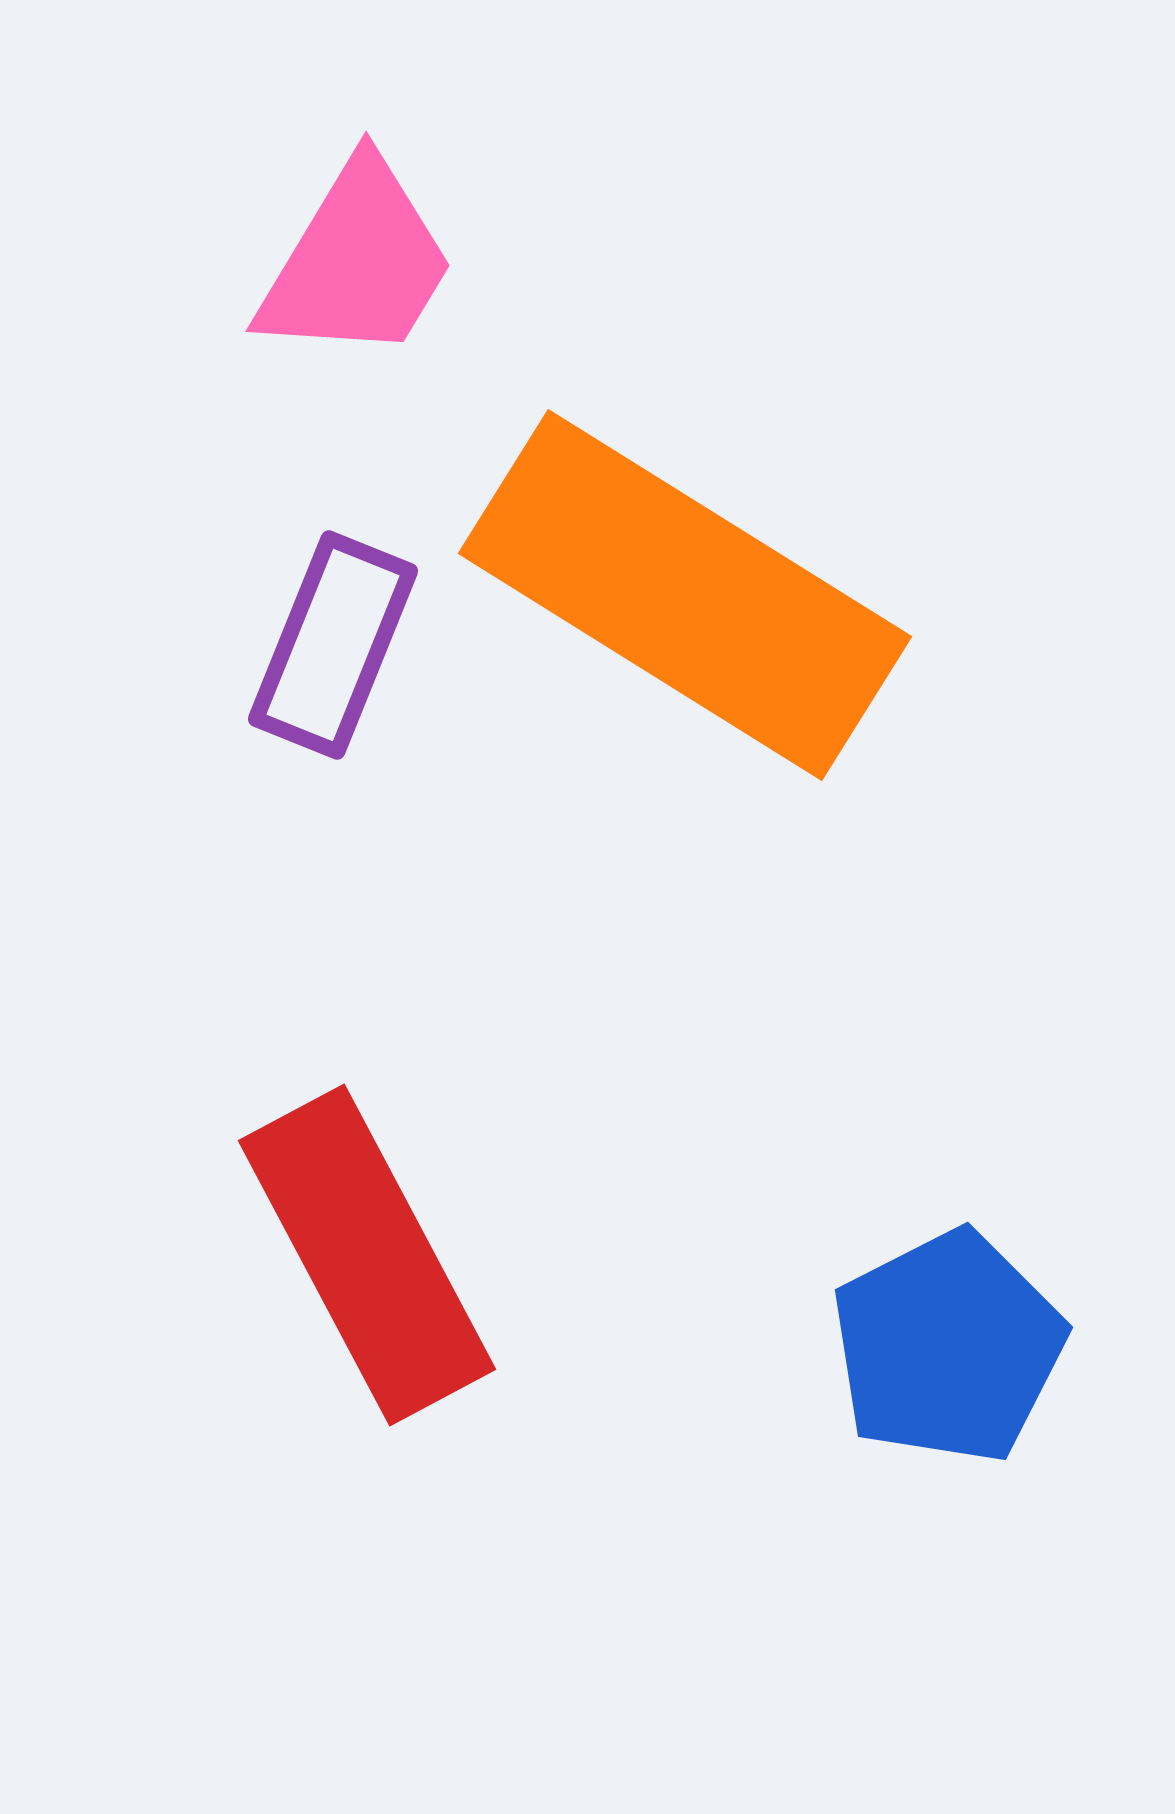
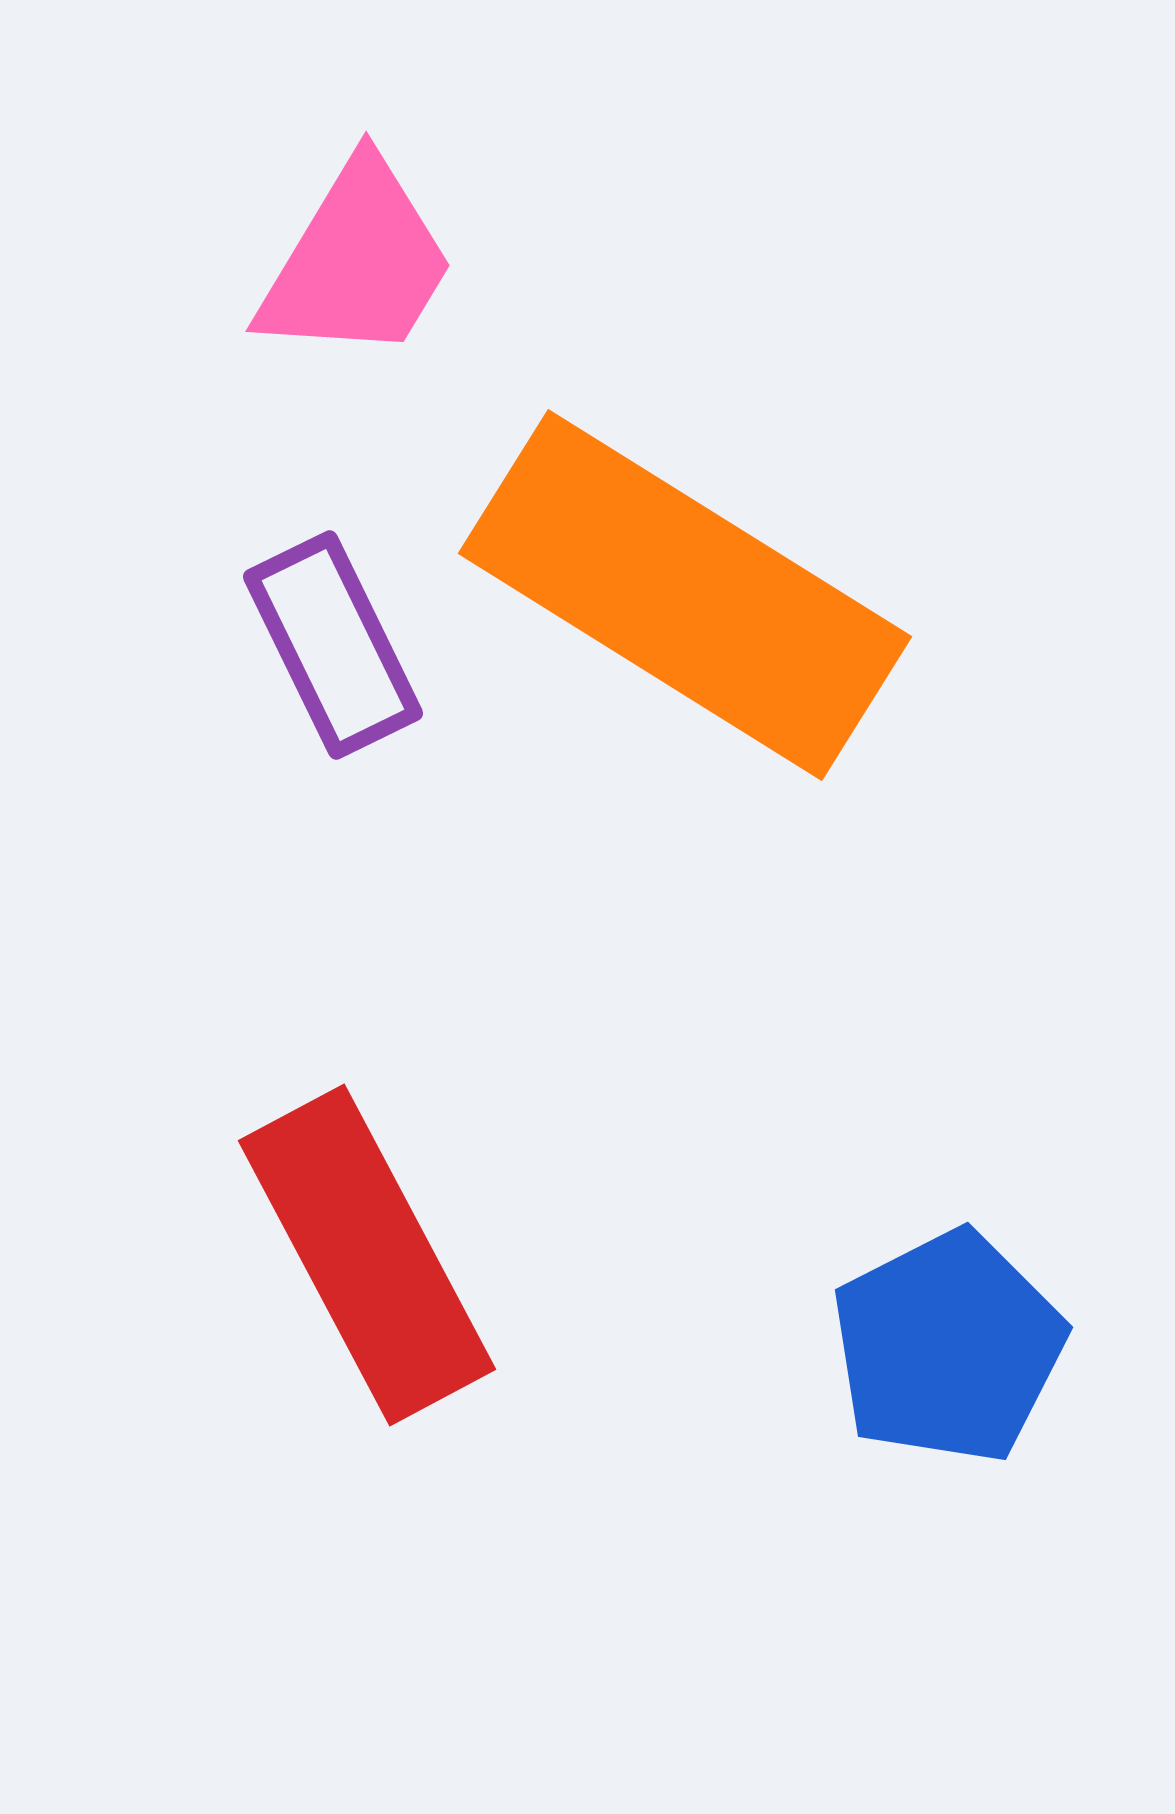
purple rectangle: rotated 48 degrees counterclockwise
